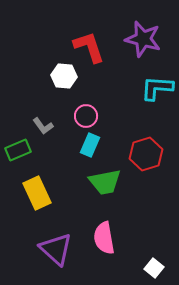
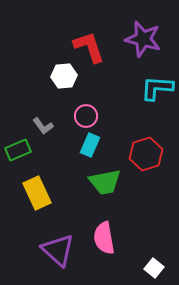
white hexagon: rotated 10 degrees counterclockwise
purple triangle: moved 2 px right, 1 px down
